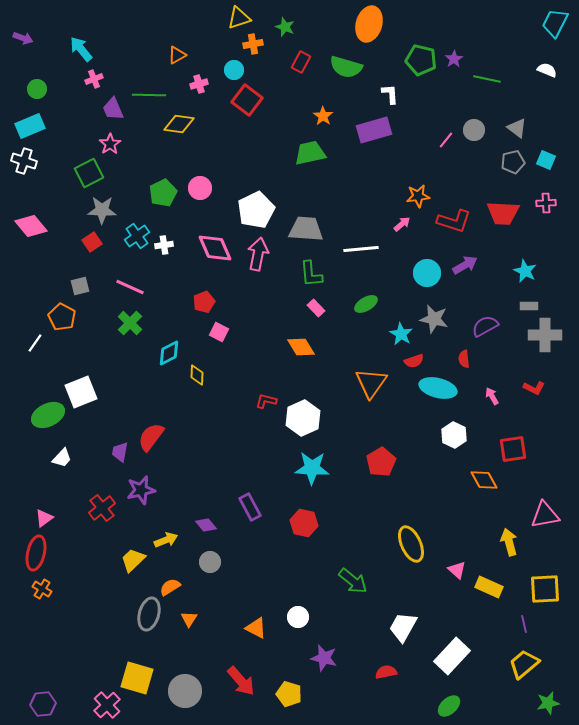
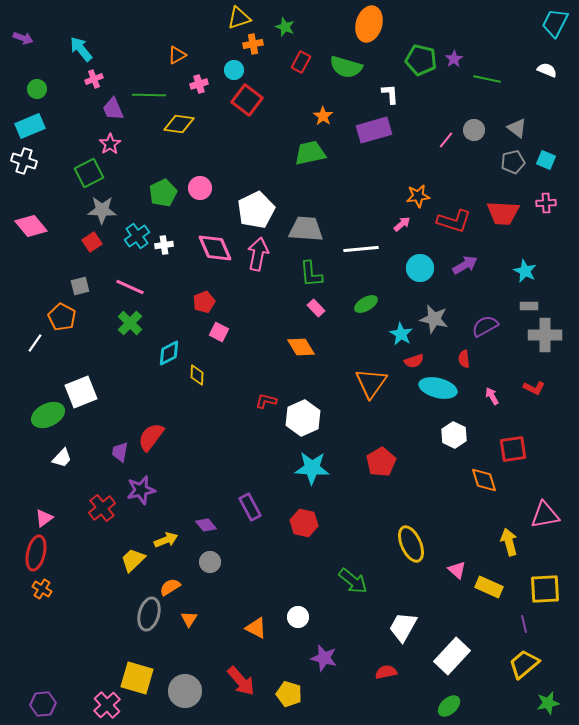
cyan circle at (427, 273): moved 7 px left, 5 px up
orange diamond at (484, 480): rotated 12 degrees clockwise
